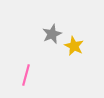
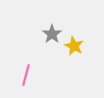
gray star: rotated 12 degrees counterclockwise
